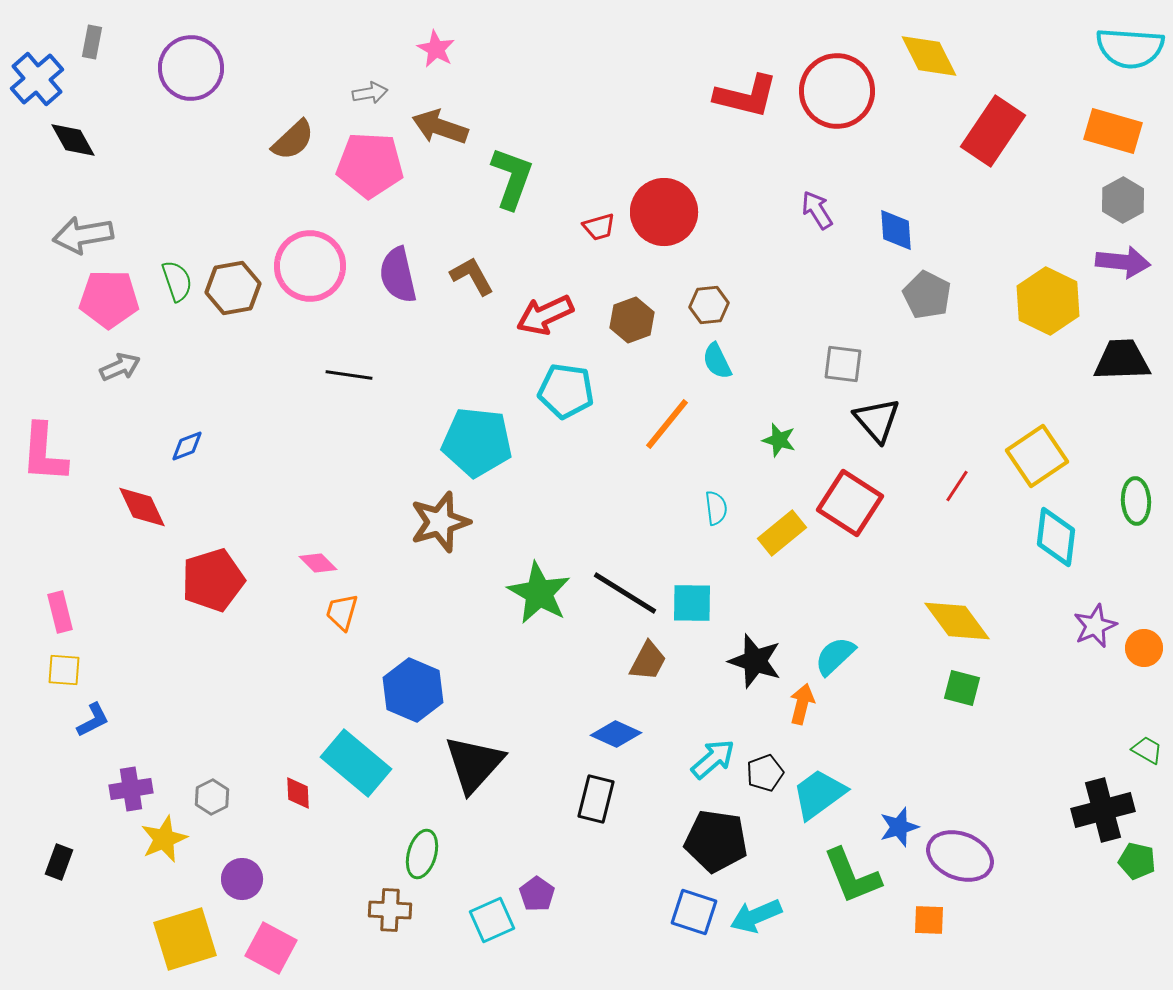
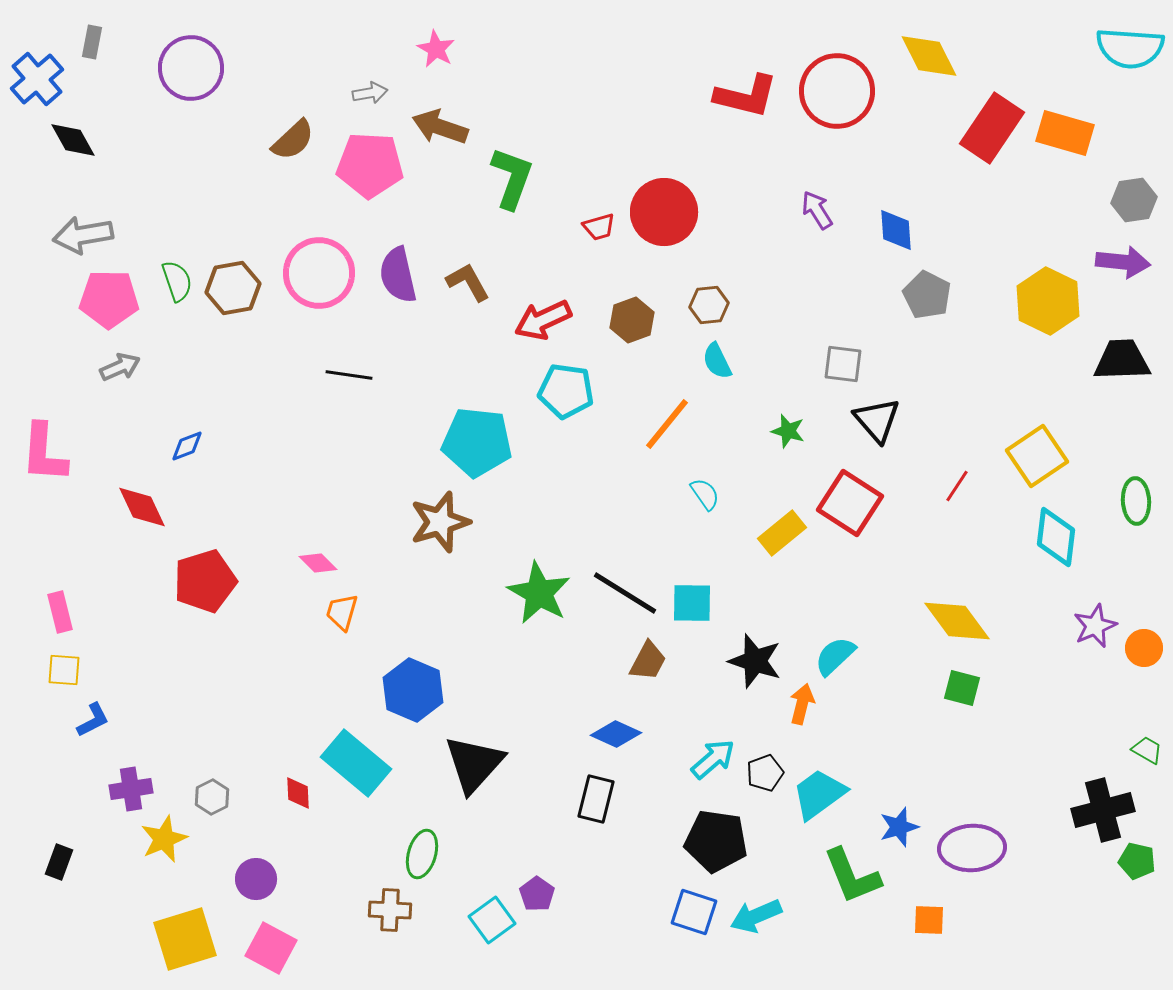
red rectangle at (993, 131): moved 1 px left, 3 px up
orange rectangle at (1113, 131): moved 48 px left, 2 px down
gray hexagon at (1123, 200): moved 11 px right; rotated 21 degrees clockwise
pink circle at (310, 266): moved 9 px right, 7 px down
brown L-shape at (472, 276): moved 4 px left, 6 px down
red arrow at (545, 315): moved 2 px left, 5 px down
green star at (779, 440): moved 9 px right, 9 px up
cyan semicircle at (716, 508): moved 11 px left, 14 px up; rotated 28 degrees counterclockwise
red pentagon at (213, 580): moved 8 px left, 1 px down
purple ellipse at (960, 856): moved 12 px right, 8 px up; rotated 24 degrees counterclockwise
purple circle at (242, 879): moved 14 px right
cyan square at (492, 920): rotated 12 degrees counterclockwise
